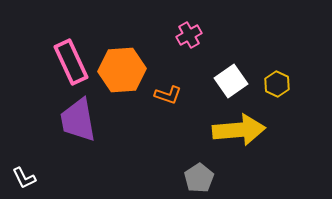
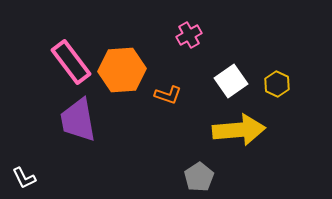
pink rectangle: rotated 12 degrees counterclockwise
gray pentagon: moved 1 px up
